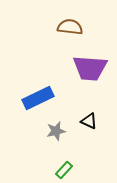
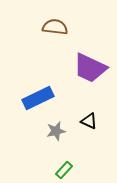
brown semicircle: moved 15 px left
purple trapezoid: rotated 21 degrees clockwise
